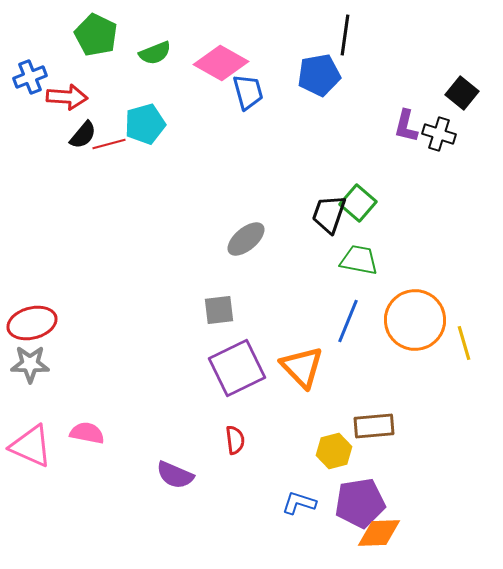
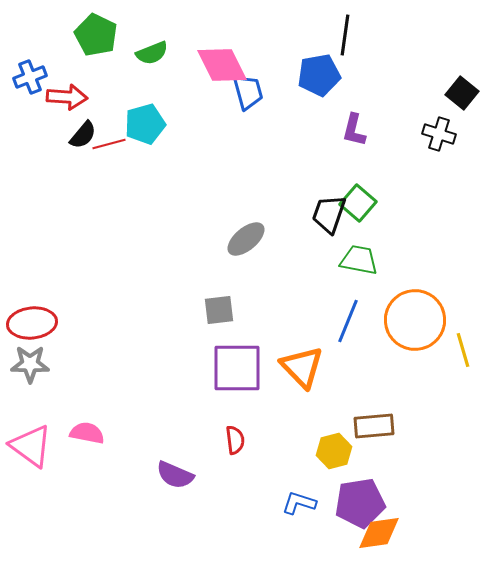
green semicircle: moved 3 px left
pink diamond: moved 1 px right, 2 px down; rotated 34 degrees clockwise
purple L-shape: moved 52 px left, 4 px down
red ellipse: rotated 9 degrees clockwise
yellow line: moved 1 px left, 7 px down
purple square: rotated 26 degrees clockwise
pink triangle: rotated 12 degrees clockwise
orange diamond: rotated 6 degrees counterclockwise
